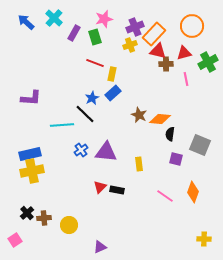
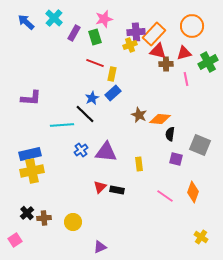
purple cross at (135, 27): moved 1 px right, 5 px down; rotated 18 degrees clockwise
yellow circle at (69, 225): moved 4 px right, 3 px up
yellow cross at (204, 239): moved 3 px left, 2 px up; rotated 32 degrees clockwise
